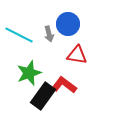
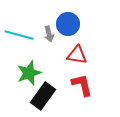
cyan line: rotated 12 degrees counterclockwise
red L-shape: moved 18 px right; rotated 40 degrees clockwise
